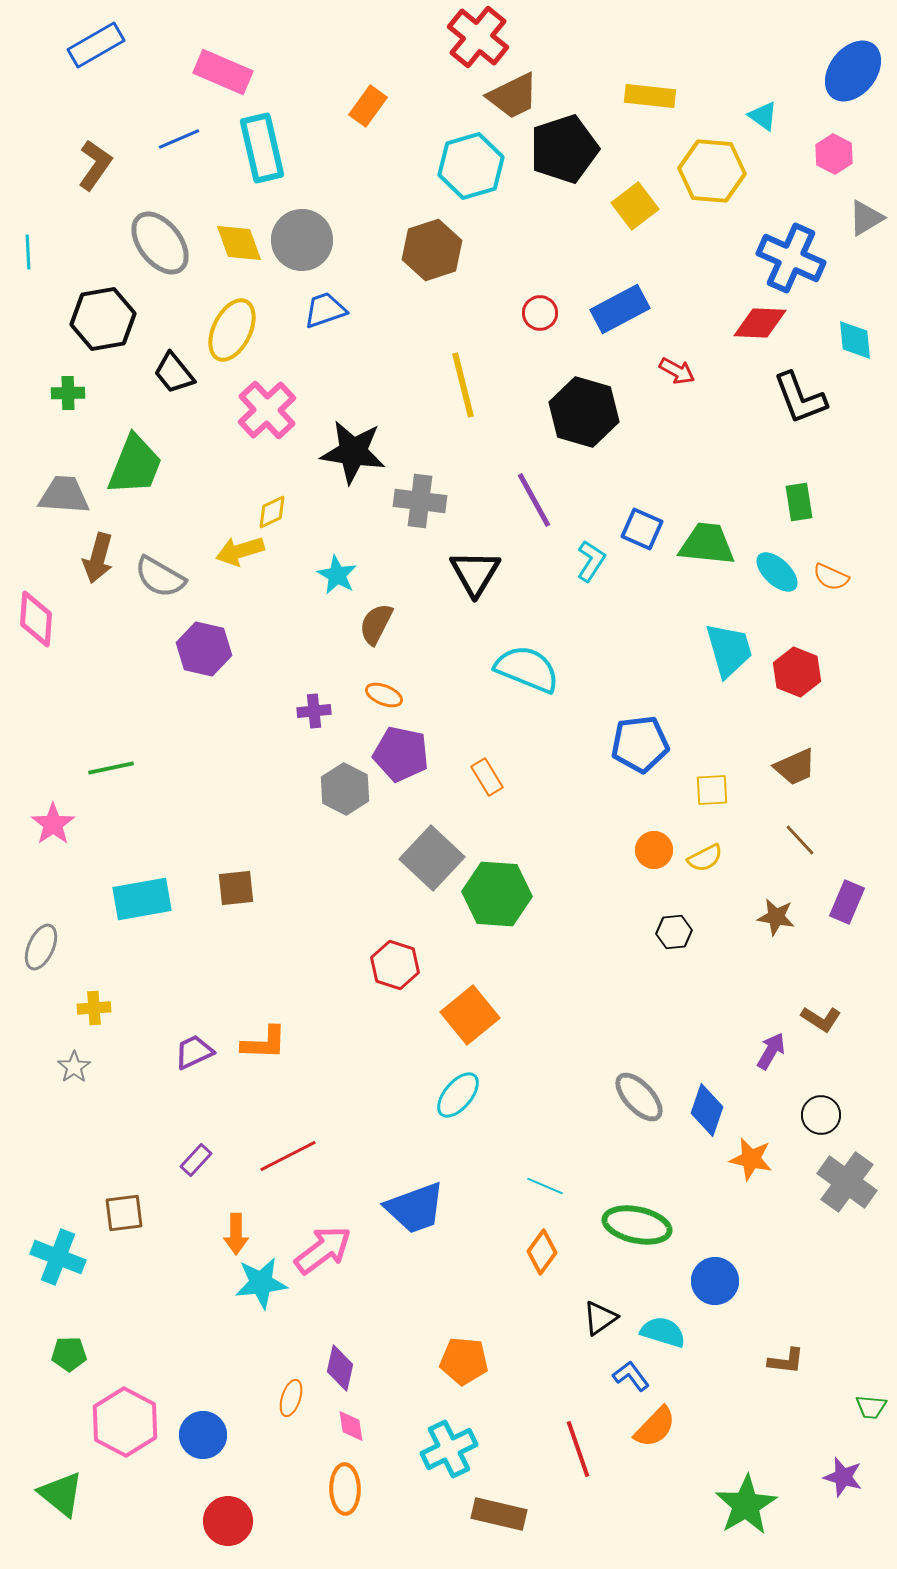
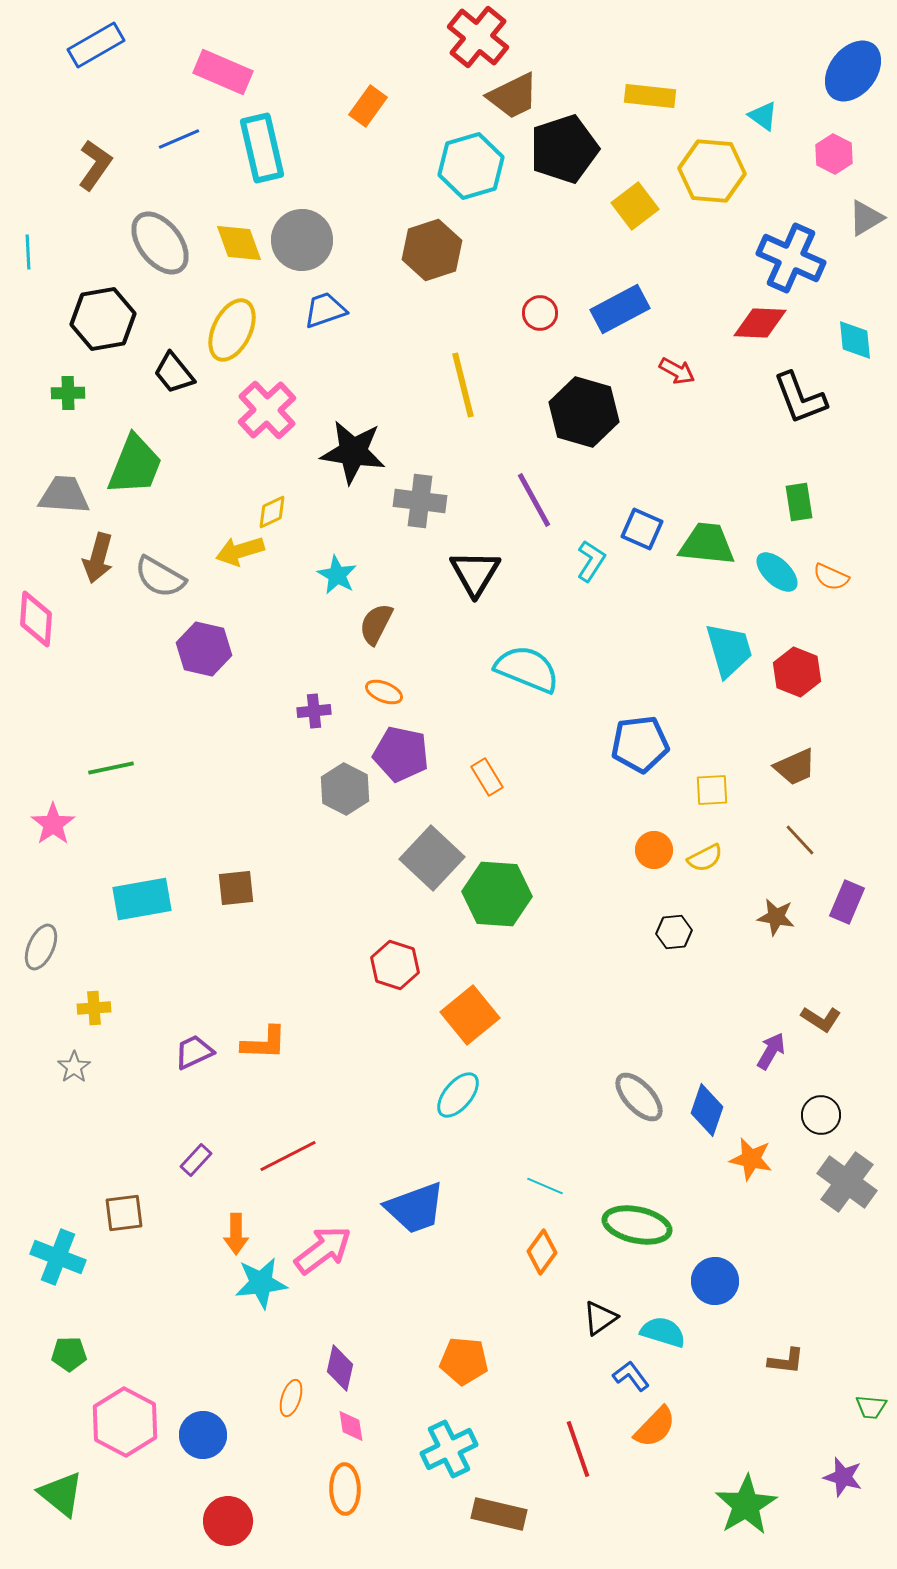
orange ellipse at (384, 695): moved 3 px up
